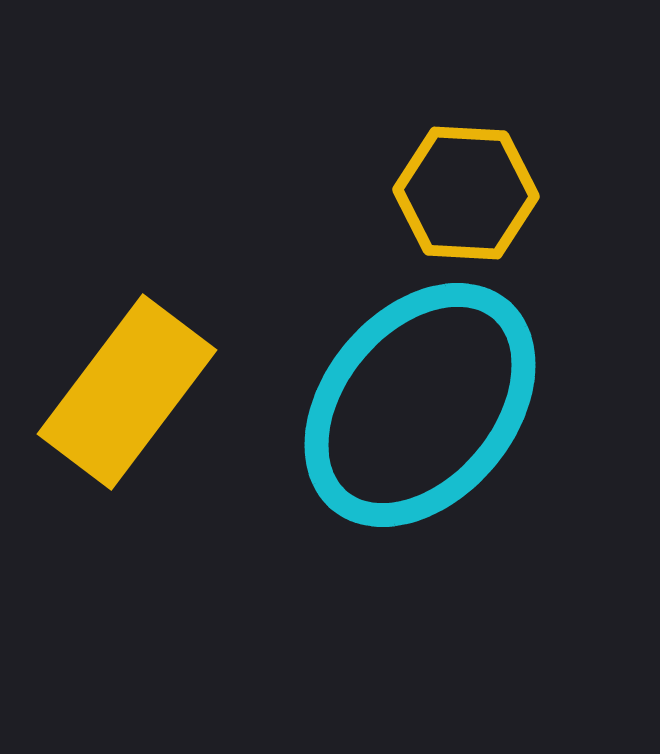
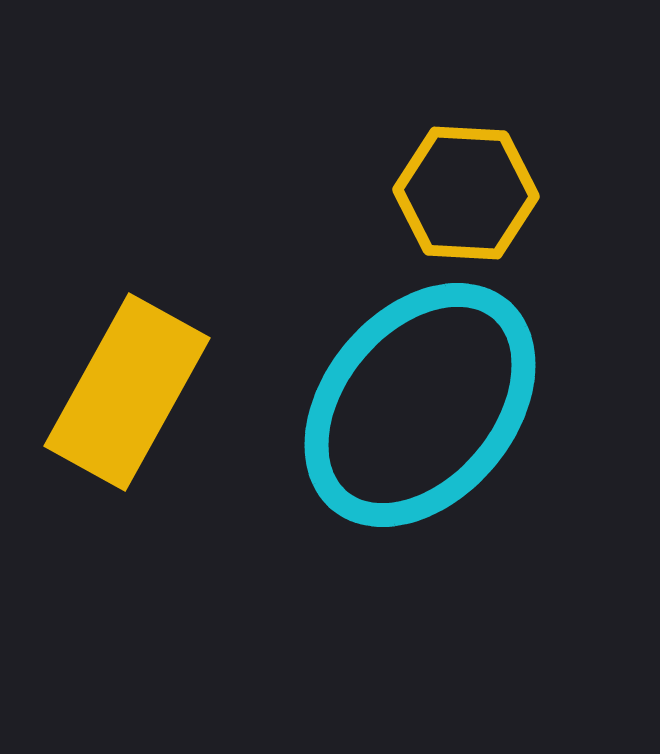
yellow rectangle: rotated 8 degrees counterclockwise
